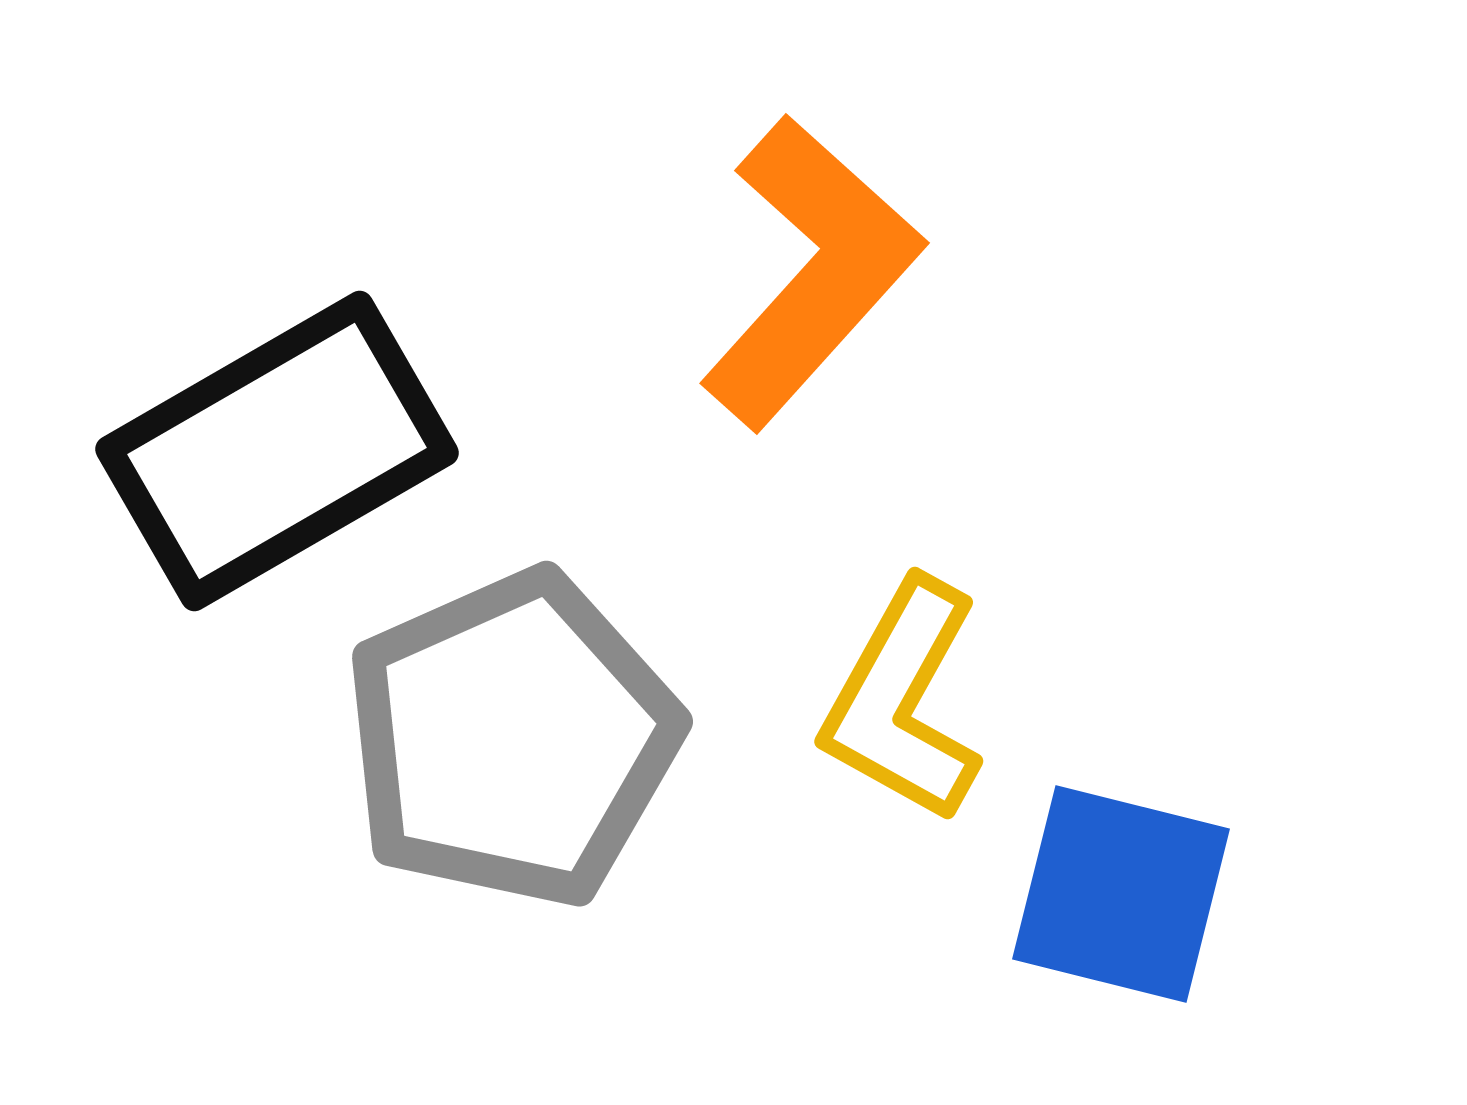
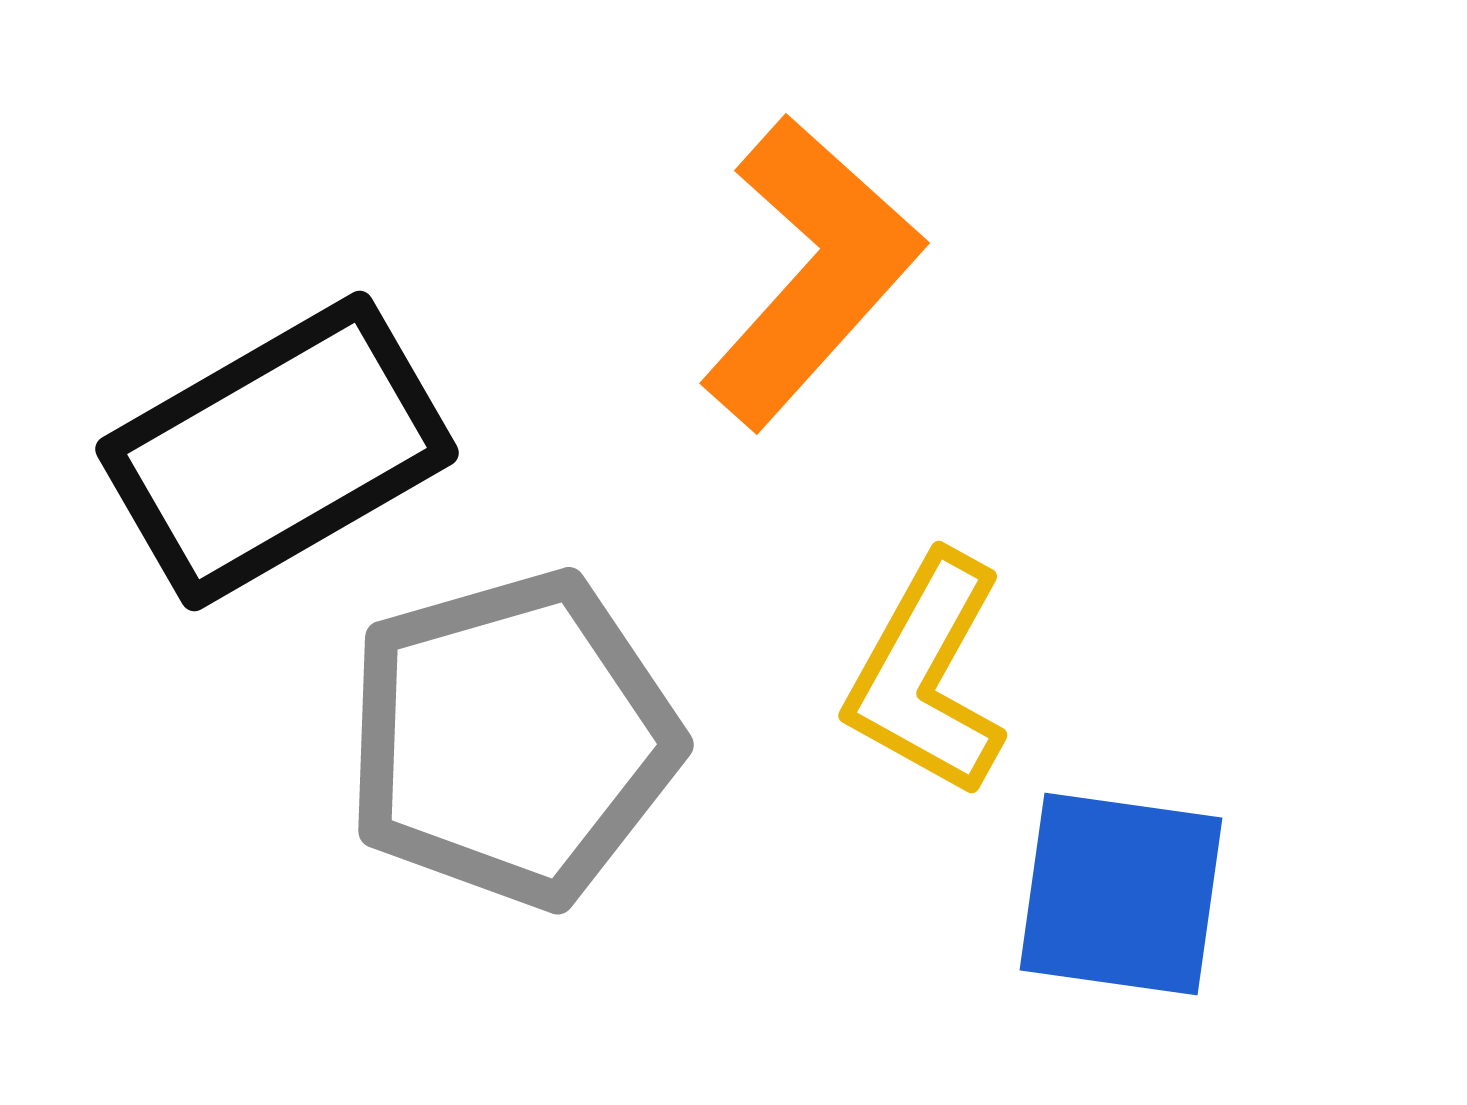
yellow L-shape: moved 24 px right, 26 px up
gray pentagon: rotated 8 degrees clockwise
blue square: rotated 6 degrees counterclockwise
